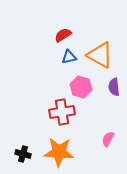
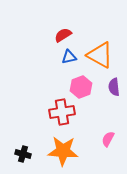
pink hexagon: rotated 25 degrees clockwise
orange star: moved 4 px right, 1 px up
